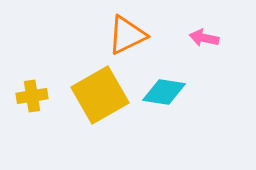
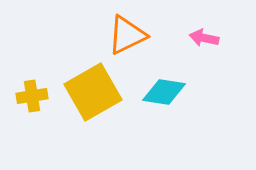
yellow square: moved 7 px left, 3 px up
